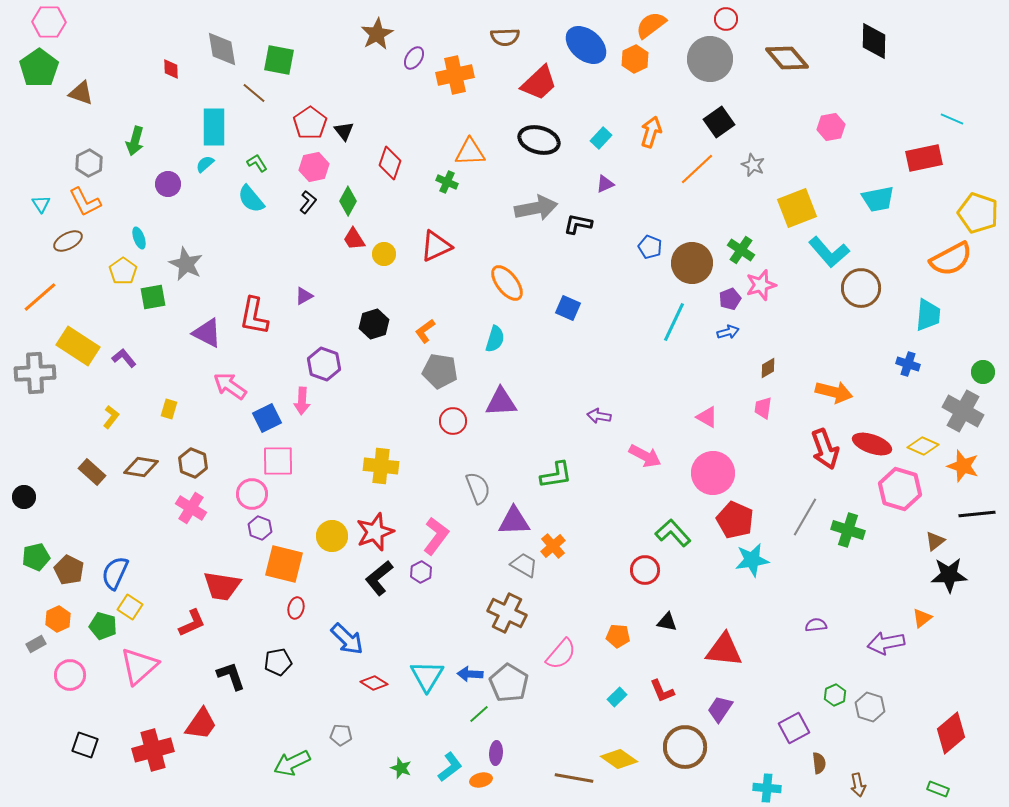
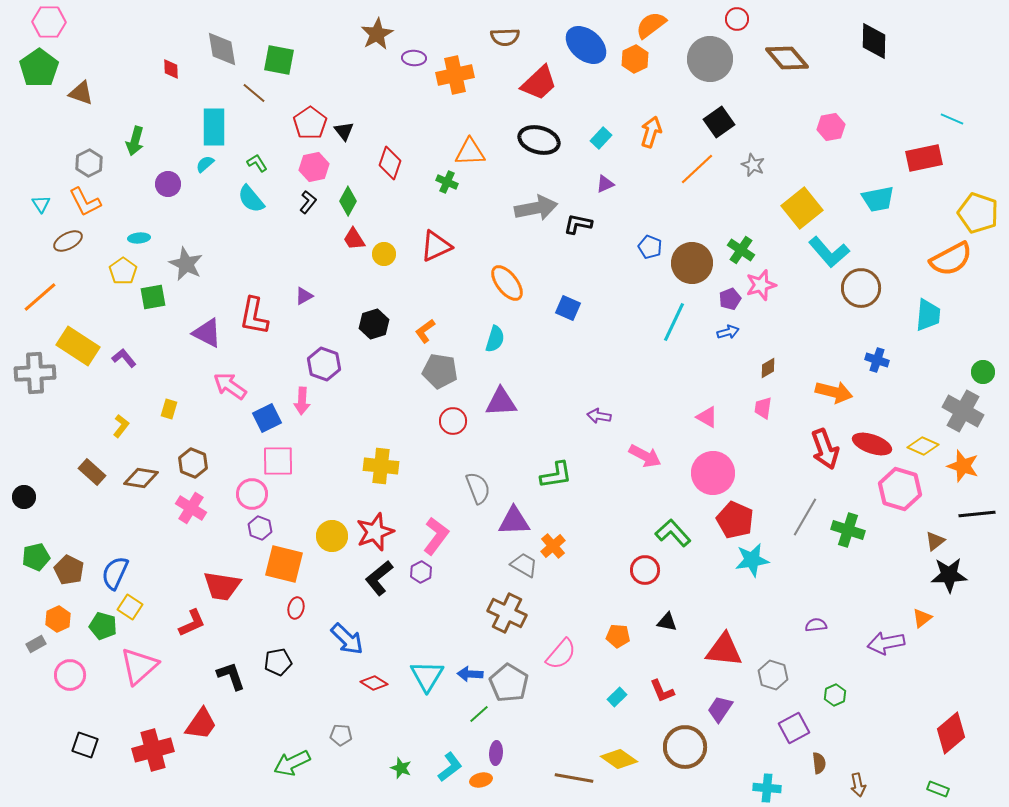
red circle at (726, 19): moved 11 px right
purple ellipse at (414, 58): rotated 60 degrees clockwise
yellow square at (797, 208): moved 5 px right; rotated 18 degrees counterclockwise
cyan ellipse at (139, 238): rotated 75 degrees counterclockwise
blue cross at (908, 364): moved 31 px left, 4 px up
yellow L-shape at (111, 417): moved 10 px right, 9 px down
brown diamond at (141, 467): moved 11 px down
gray hexagon at (870, 707): moved 97 px left, 32 px up
